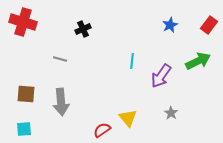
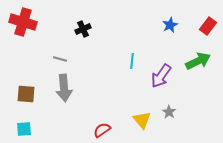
red rectangle: moved 1 px left, 1 px down
gray arrow: moved 3 px right, 14 px up
gray star: moved 2 px left, 1 px up
yellow triangle: moved 14 px right, 2 px down
